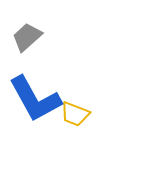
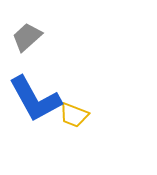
yellow trapezoid: moved 1 px left, 1 px down
